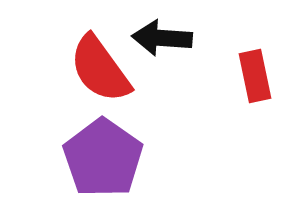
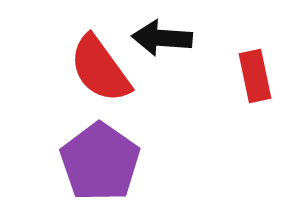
purple pentagon: moved 3 px left, 4 px down
